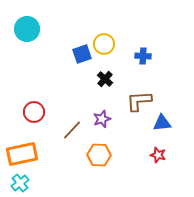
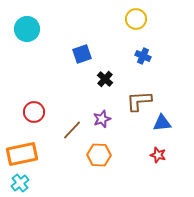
yellow circle: moved 32 px right, 25 px up
blue cross: rotated 21 degrees clockwise
